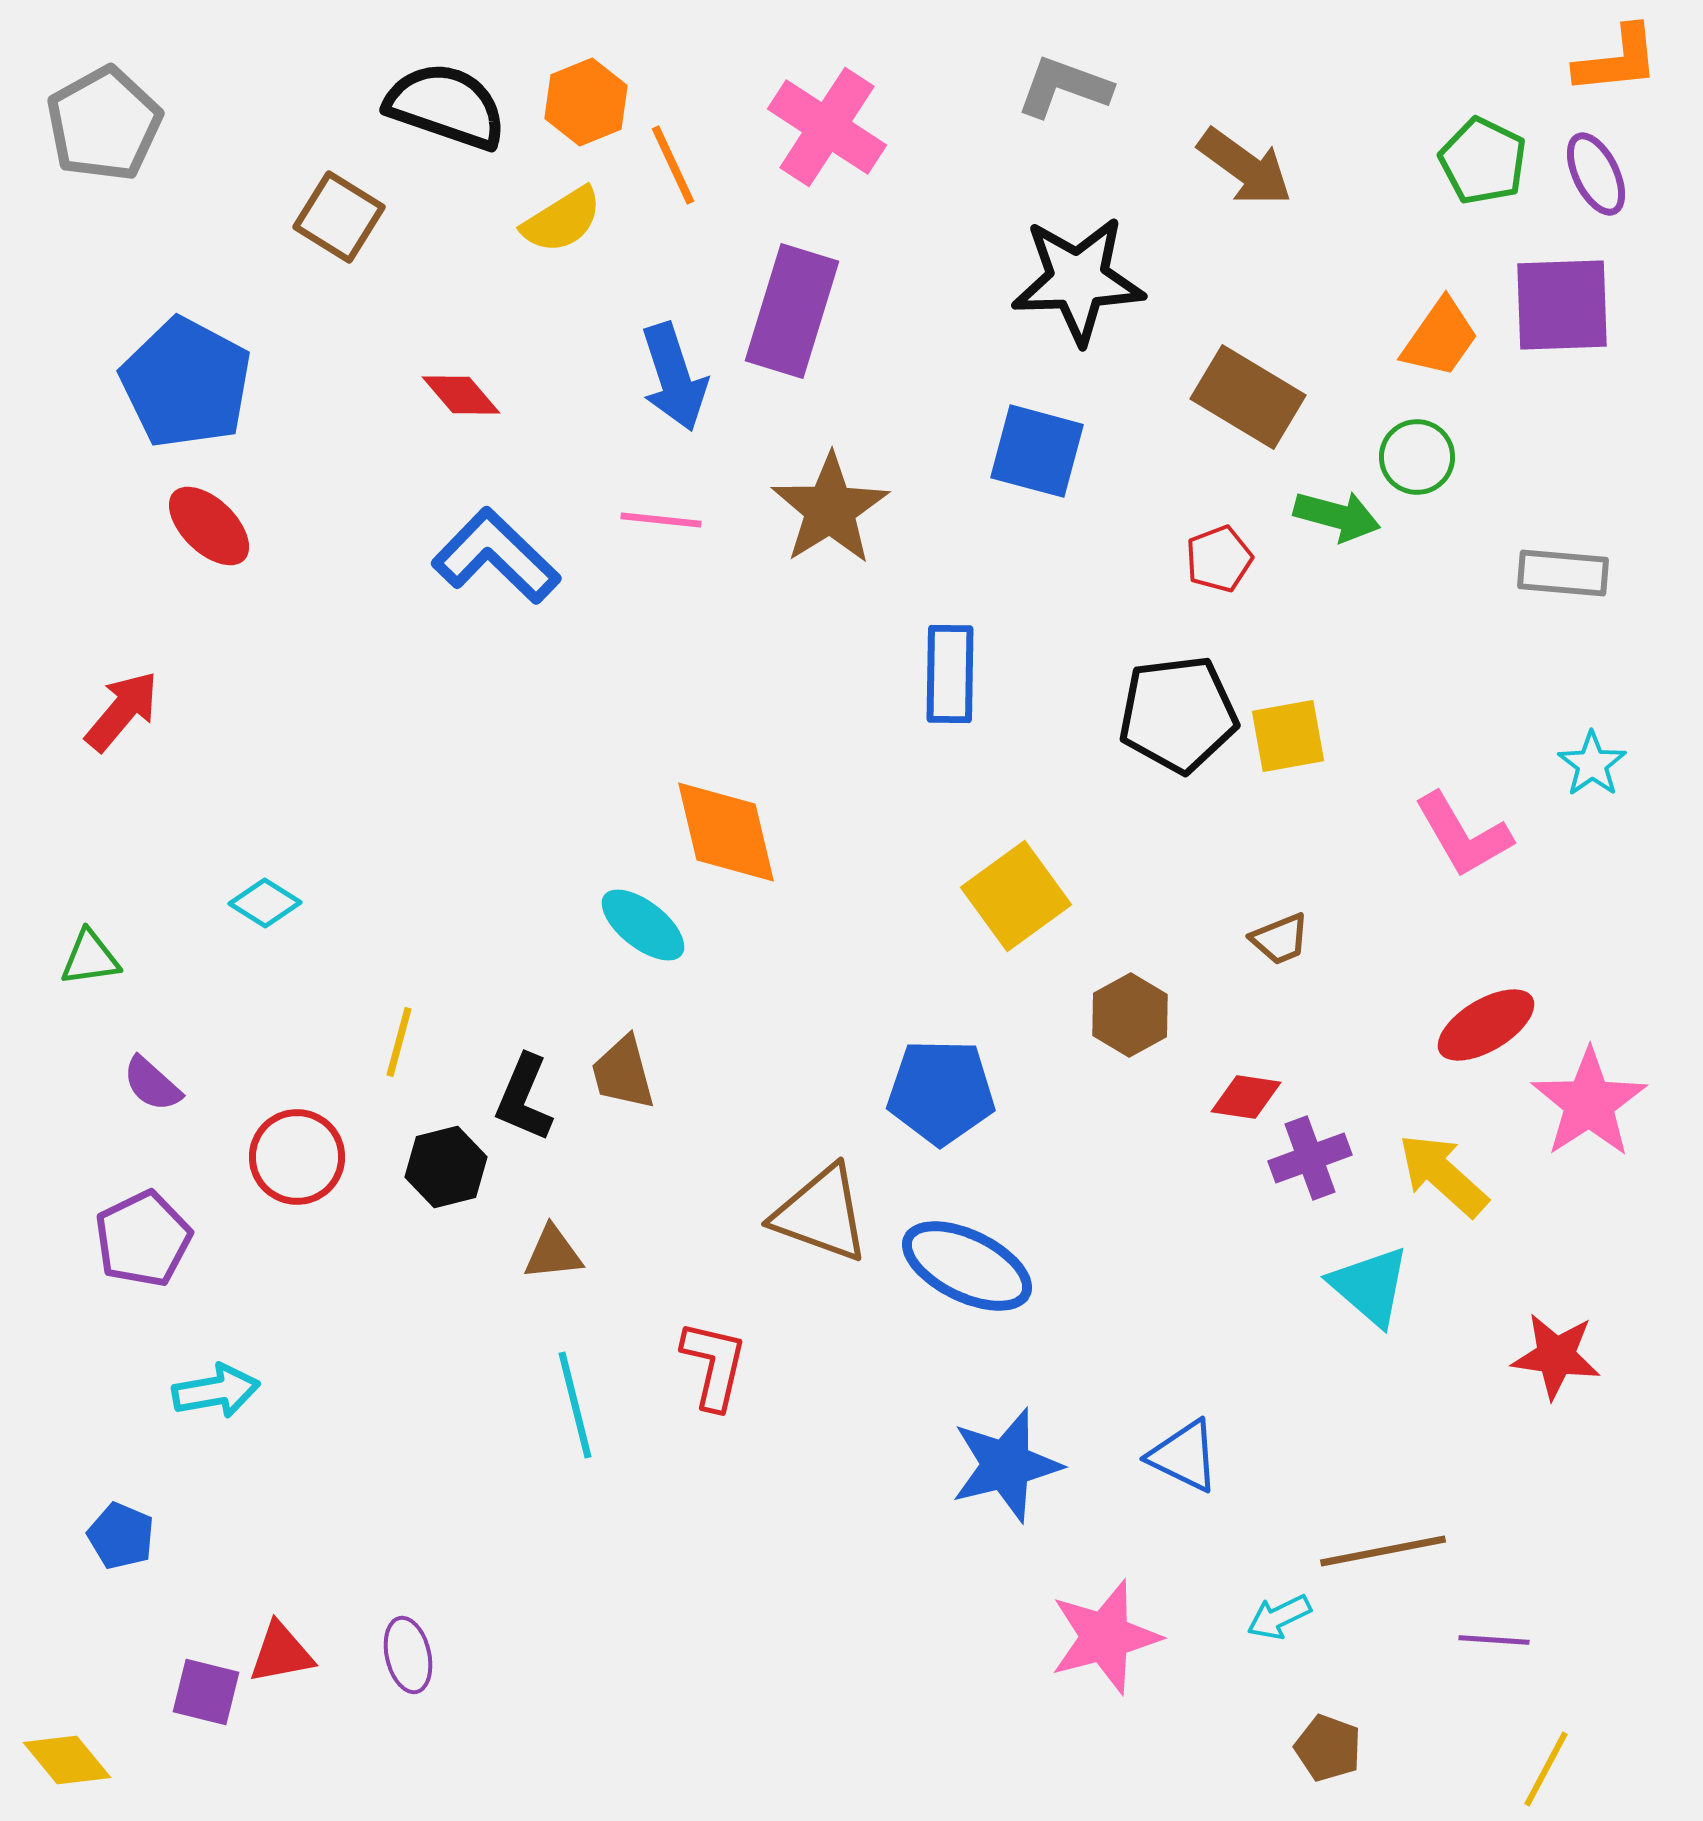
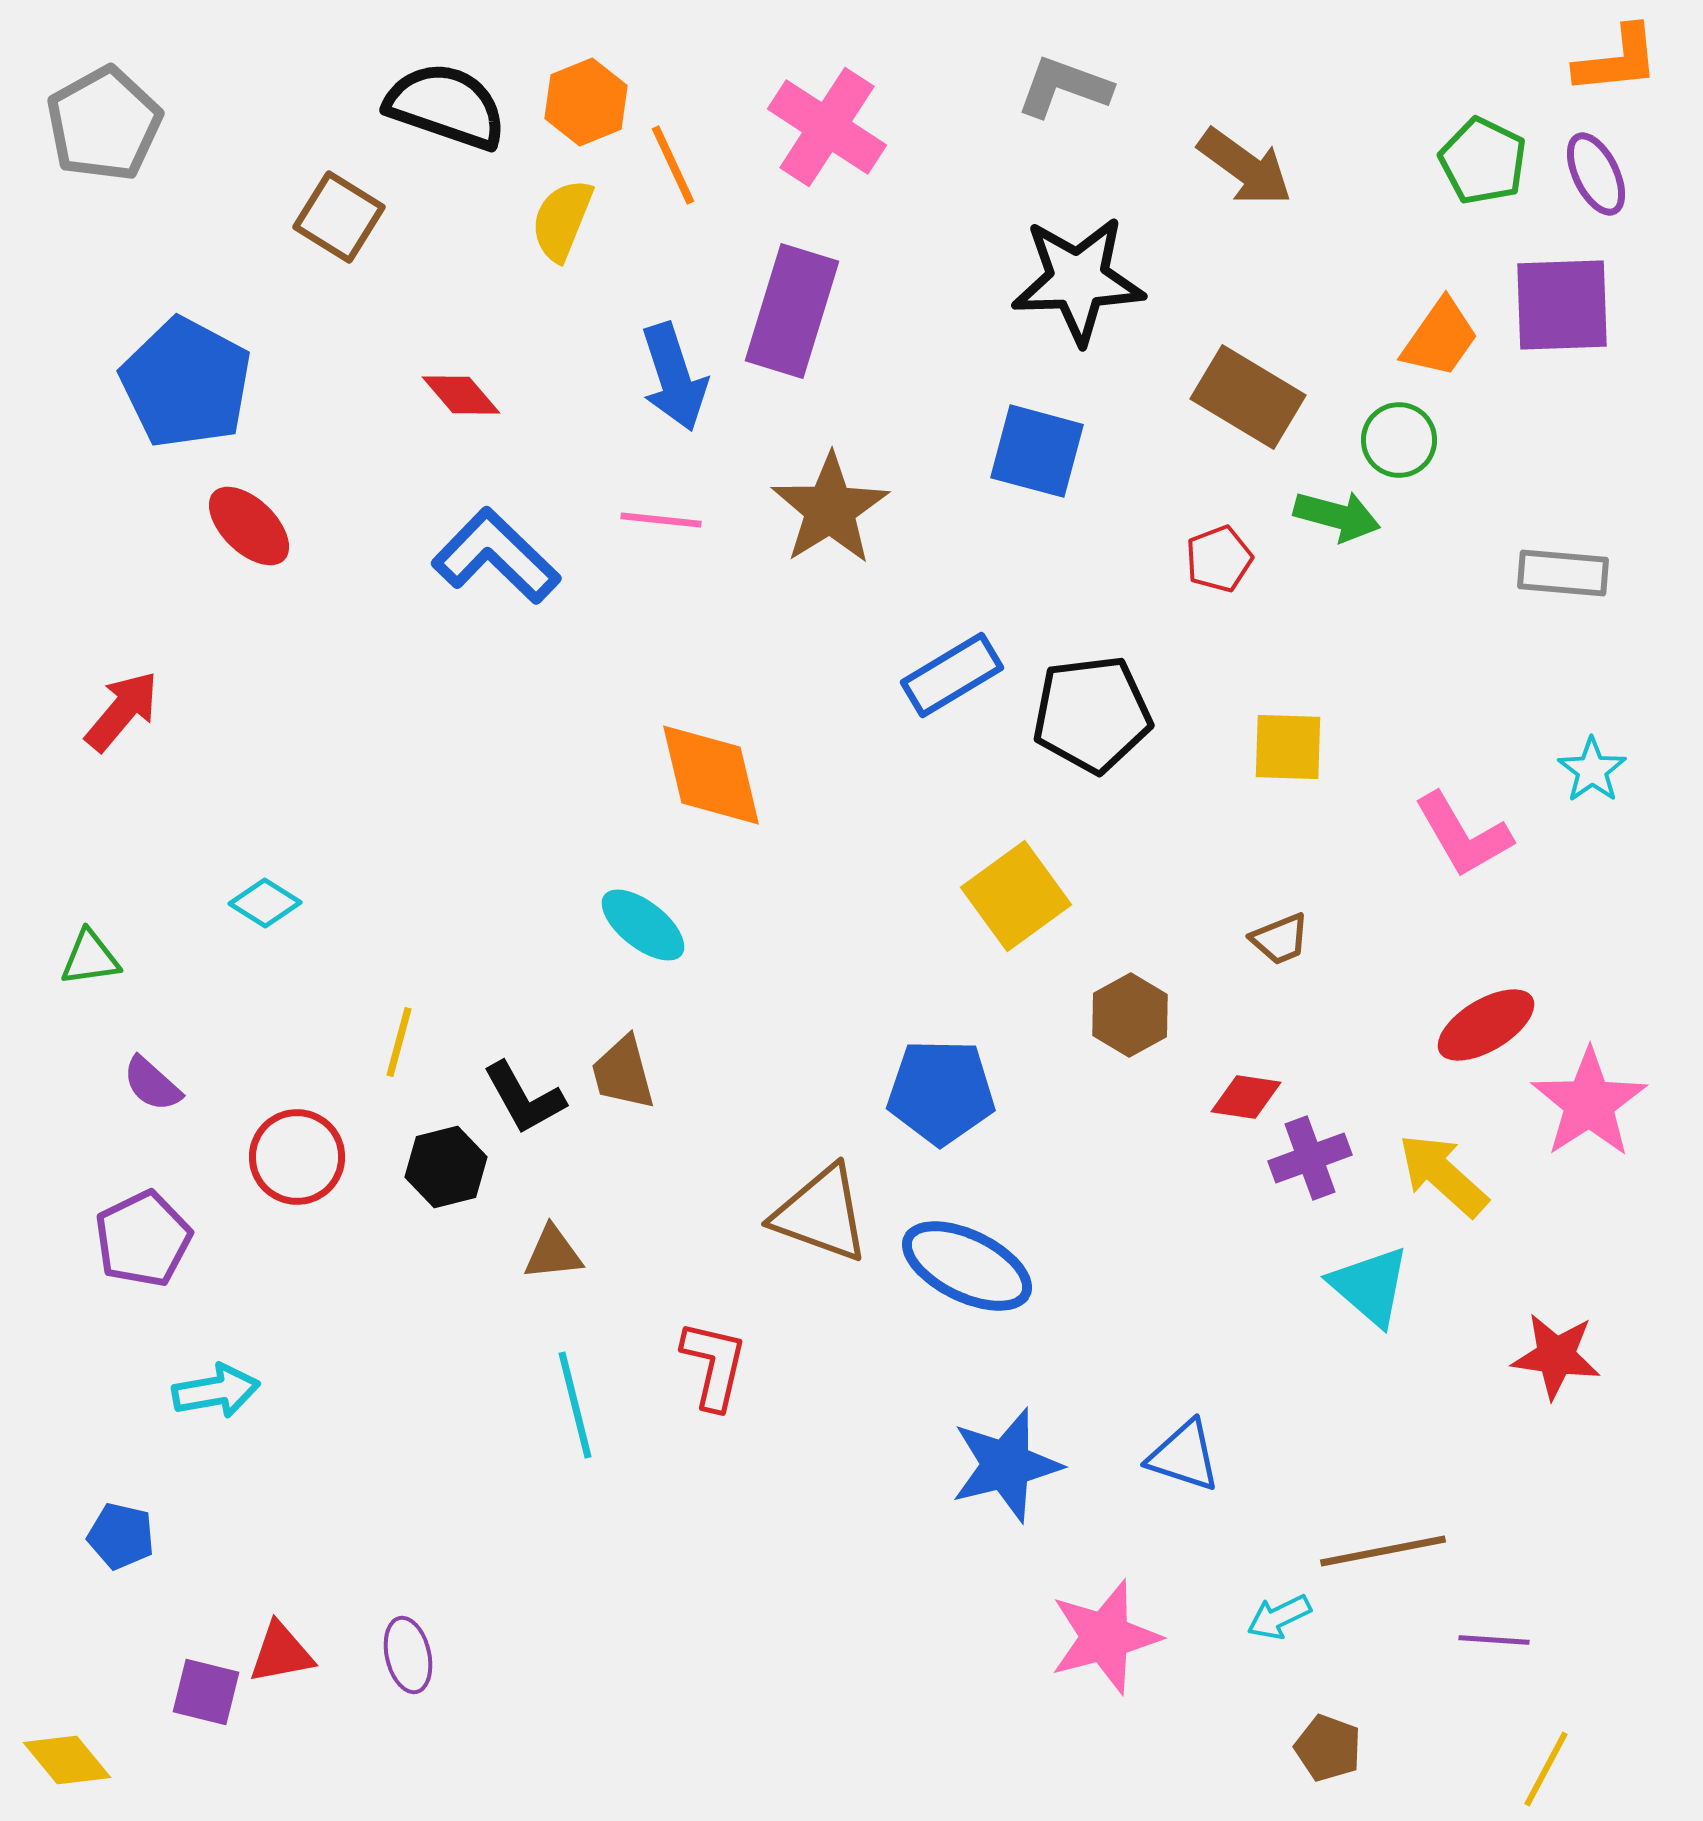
yellow semicircle at (562, 220): rotated 144 degrees clockwise
green circle at (1417, 457): moved 18 px left, 17 px up
red ellipse at (209, 526): moved 40 px right
blue rectangle at (950, 674): moved 2 px right, 1 px down; rotated 58 degrees clockwise
black pentagon at (1178, 714): moved 86 px left
yellow square at (1288, 736): moved 11 px down; rotated 12 degrees clockwise
cyan star at (1592, 764): moved 6 px down
orange diamond at (726, 832): moved 15 px left, 57 px up
black L-shape at (524, 1098): rotated 52 degrees counterclockwise
blue triangle at (1184, 1456): rotated 8 degrees counterclockwise
blue pentagon at (121, 1536): rotated 10 degrees counterclockwise
